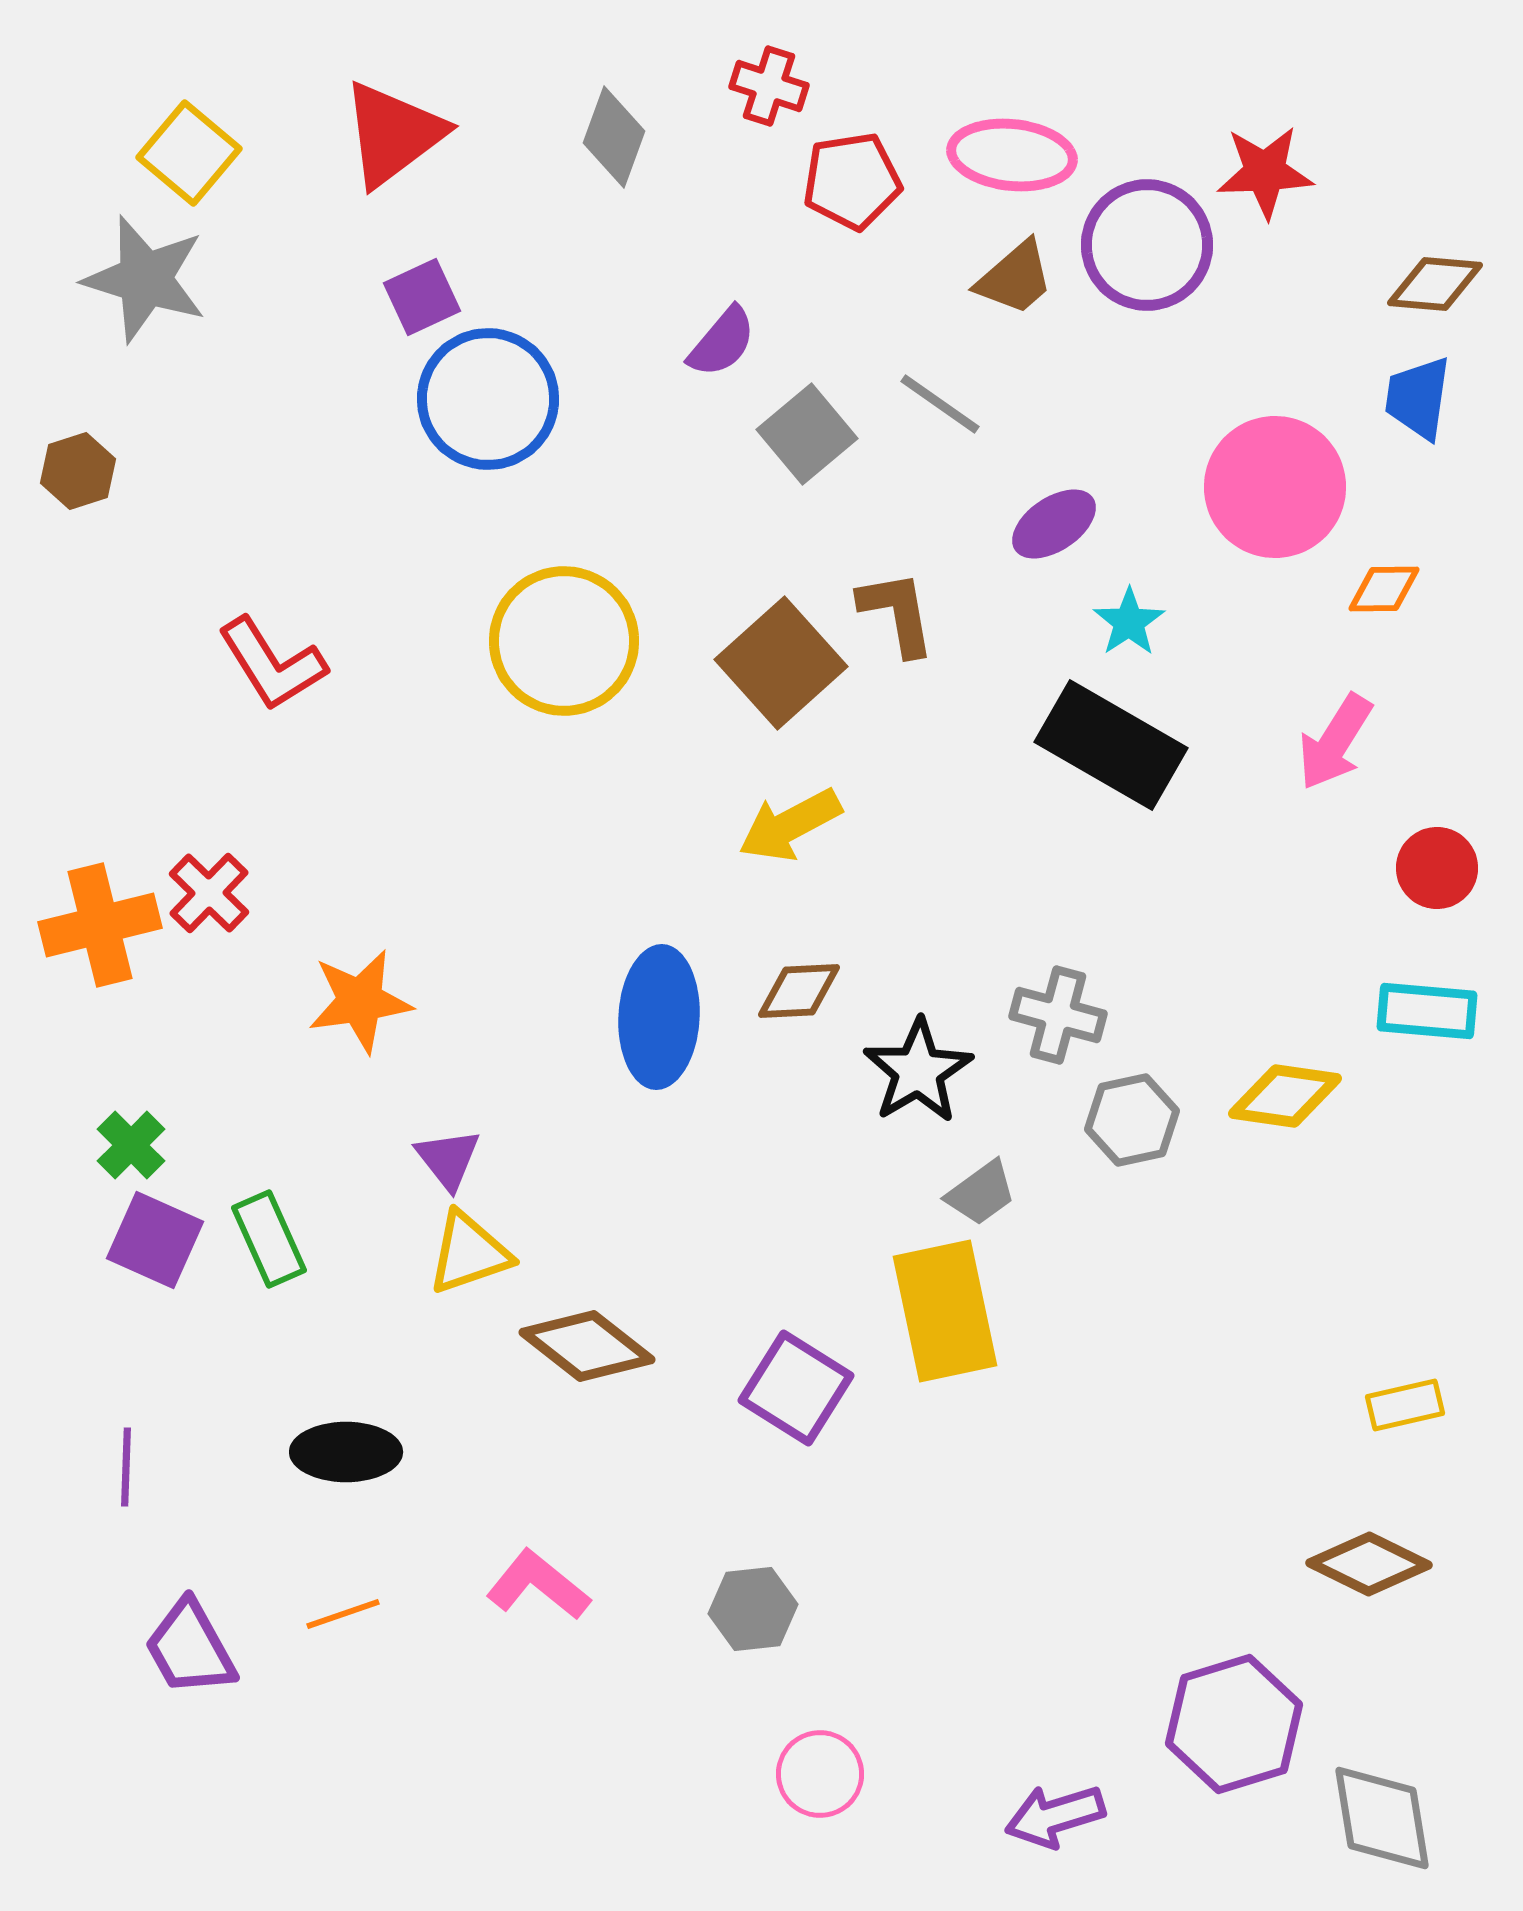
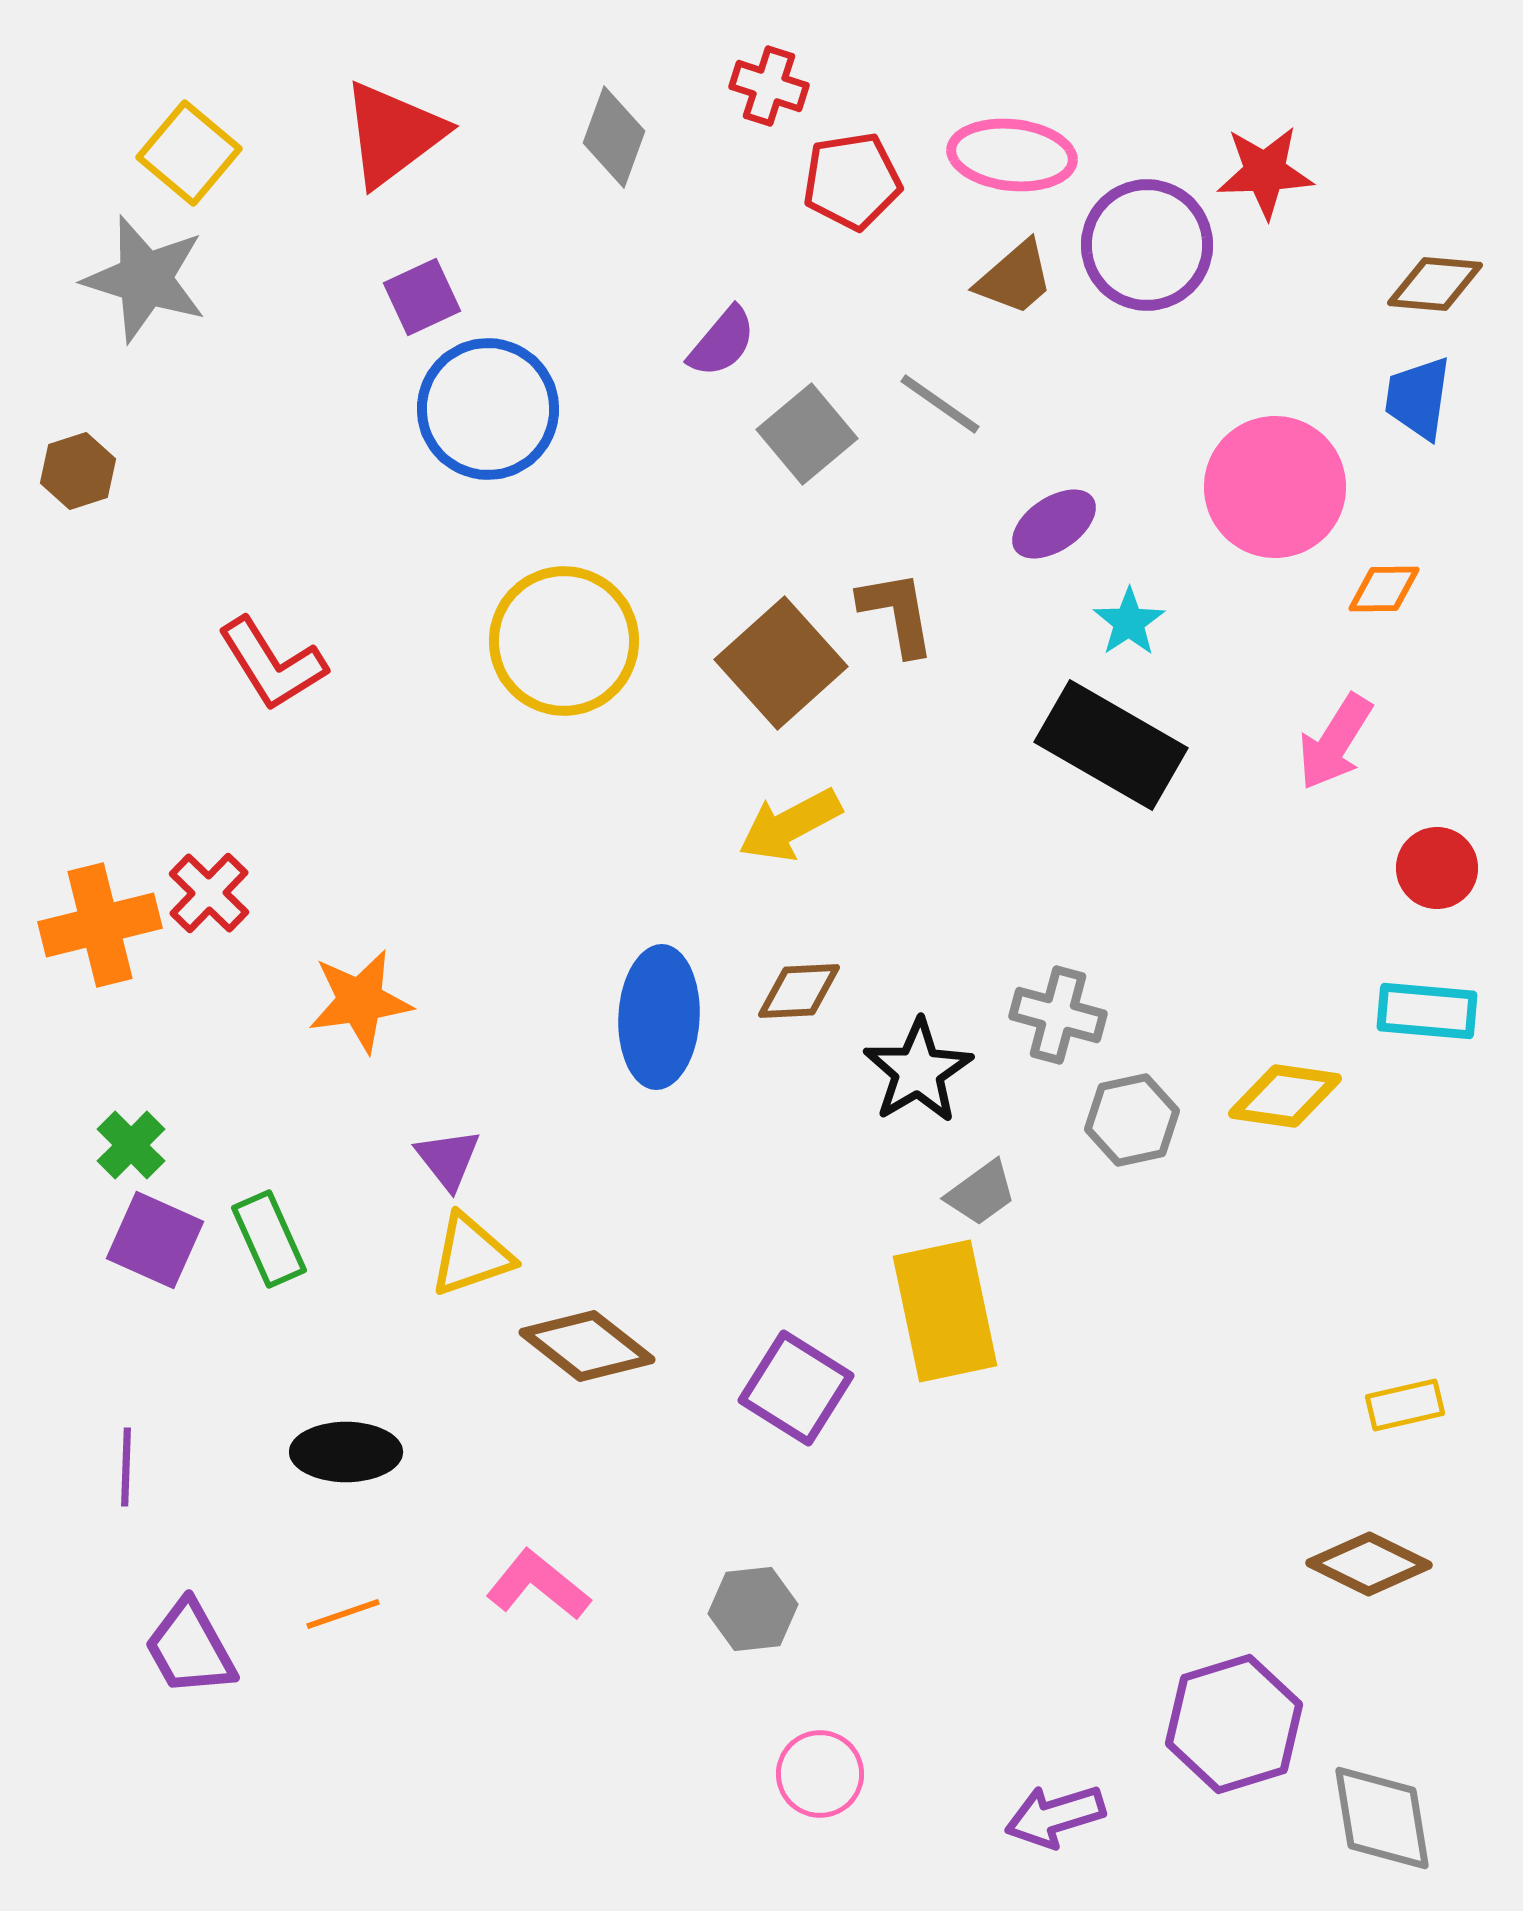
blue circle at (488, 399): moved 10 px down
yellow triangle at (469, 1253): moved 2 px right, 2 px down
